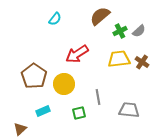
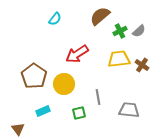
brown cross: moved 3 px down
brown triangle: moved 2 px left; rotated 24 degrees counterclockwise
